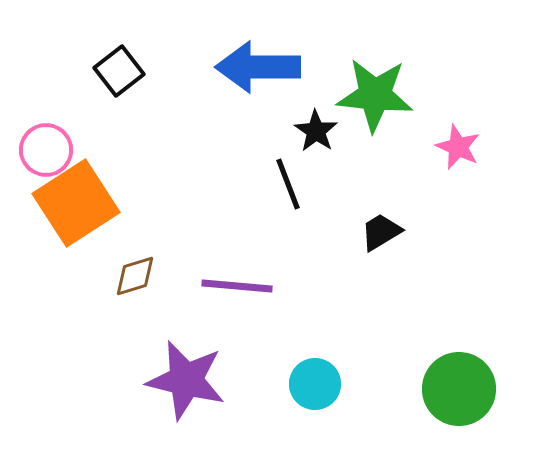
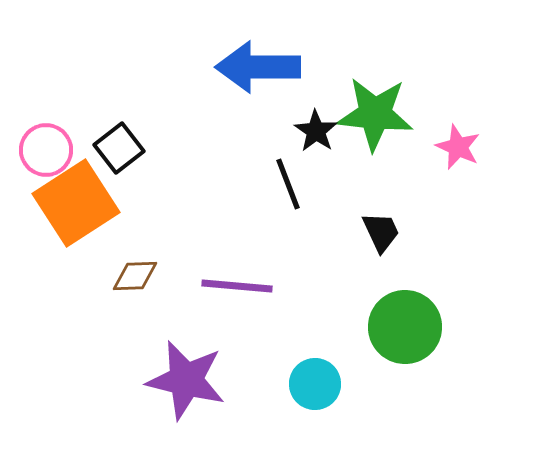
black square: moved 77 px down
green star: moved 19 px down
black trapezoid: rotated 96 degrees clockwise
brown diamond: rotated 15 degrees clockwise
green circle: moved 54 px left, 62 px up
